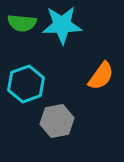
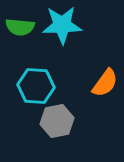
green semicircle: moved 2 px left, 4 px down
orange semicircle: moved 4 px right, 7 px down
cyan hexagon: moved 10 px right, 2 px down; rotated 24 degrees clockwise
